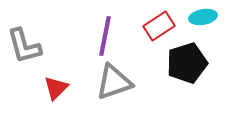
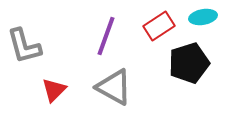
purple line: moved 1 px right; rotated 9 degrees clockwise
black pentagon: moved 2 px right
gray triangle: moved 5 px down; rotated 48 degrees clockwise
red triangle: moved 2 px left, 2 px down
